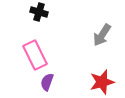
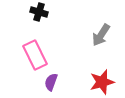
gray arrow: moved 1 px left
purple semicircle: moved 4 px right
